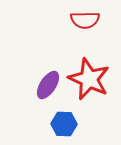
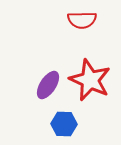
red semicircle: moved 3 px left
red star: moved 1 px right, 1 px down
